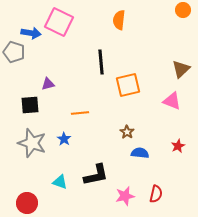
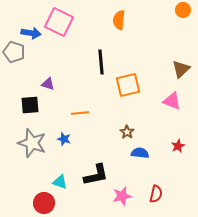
purple triangle: rotated 32 degrees clockwise
blue star: rotated 16 degrees counterclockwise
pink star: moved 3 px left
red circle: moved 17 px right
